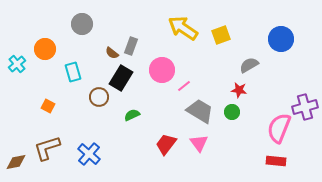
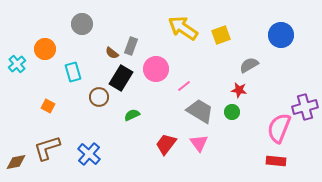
blue circle: moved 4 px up
pink circle: moved 6 px left, 1 px up
